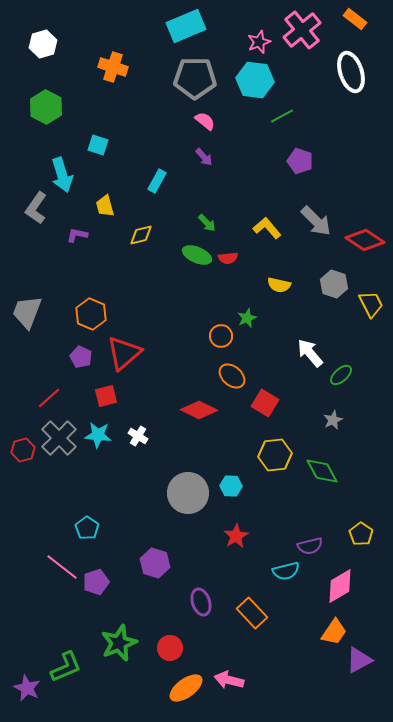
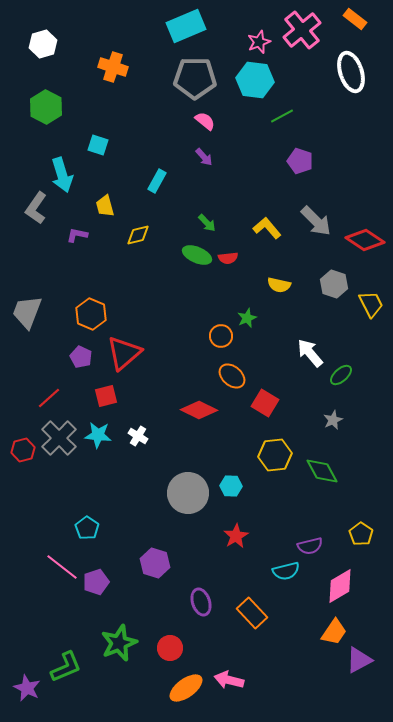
yellow diamond at (141, 235): moved 3 px left
